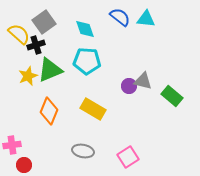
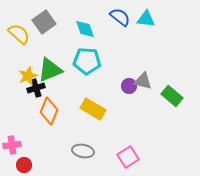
black cross: moved 43 px down
